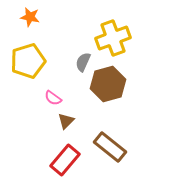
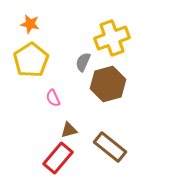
orange star: moved 7 px down
yellow cross: moved 1 px left
yellow pentagon: moved 3 px right, 1 px up; rotated 16 degrees counterclockwise
pink semicircle: rotated 30 degrees clockwise
brown triangle: moved 3 px right, 9 px down; rotated 30 degrees clockwise
red rectangle: moved 7 px left, 2 px up
